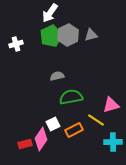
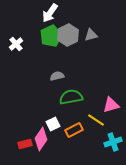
white cross: rotated 24 degrees counterclockwise
cyan cross: rotated 18 degrees counterclockwise
